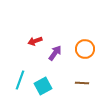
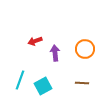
purple arrow: rotated 42 degrees counterclockwise
